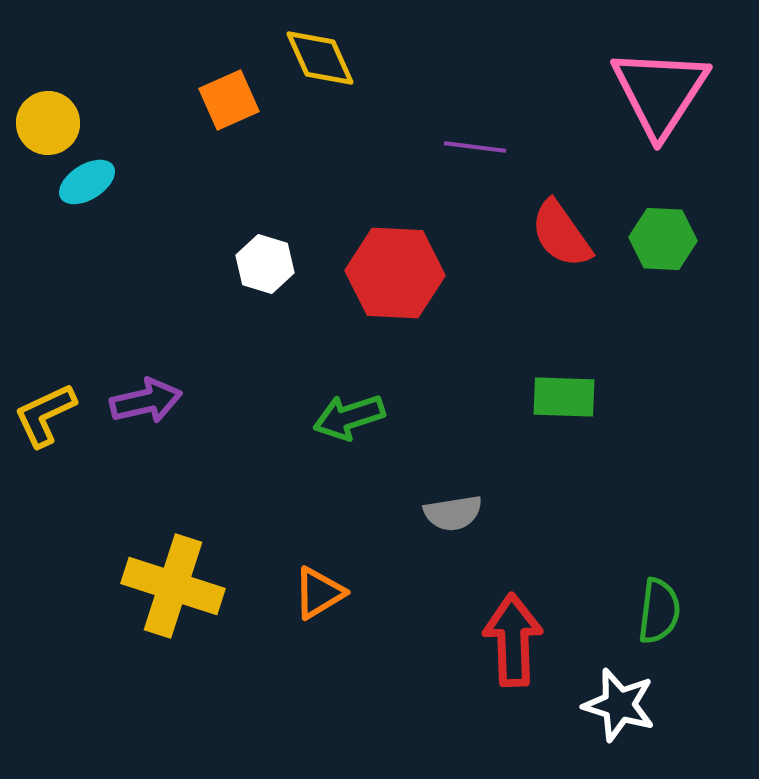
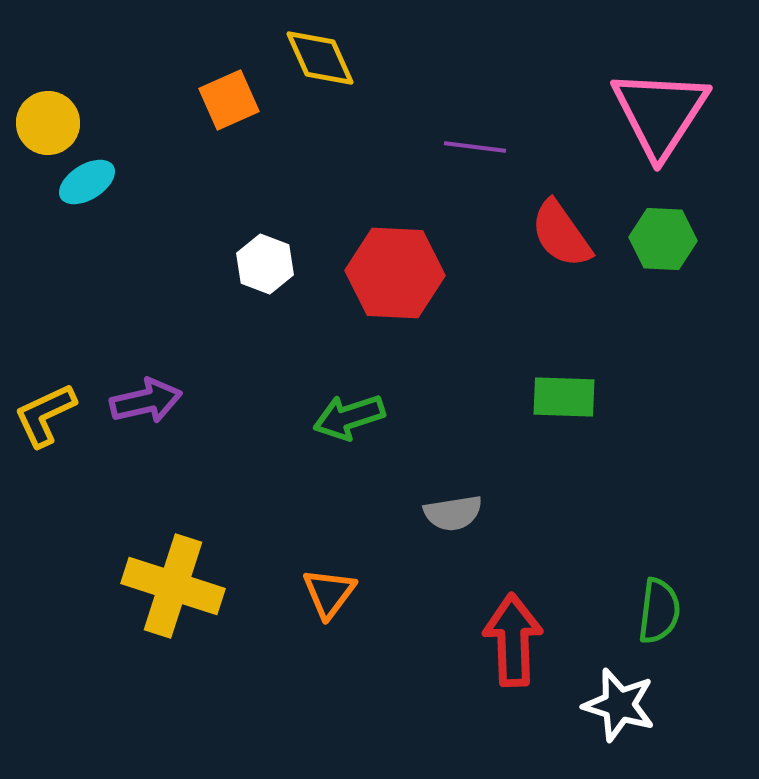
pink triangle: moved 21 px down
white hexagon: rotated 4 degrees clockwise
orange triangle: moved 10 px right; rotated 22 degrees counterclockwise
